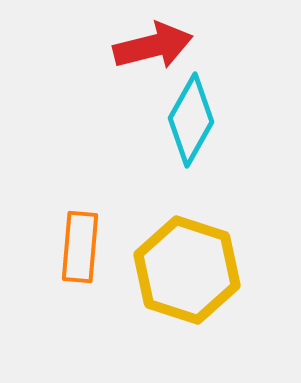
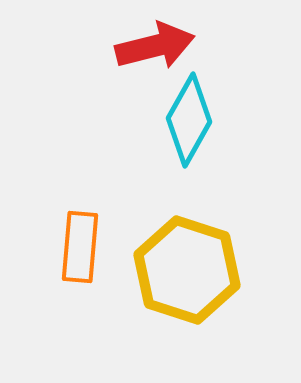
red arrow: moved 2 px right
cyan diamond: moved 2 px left
